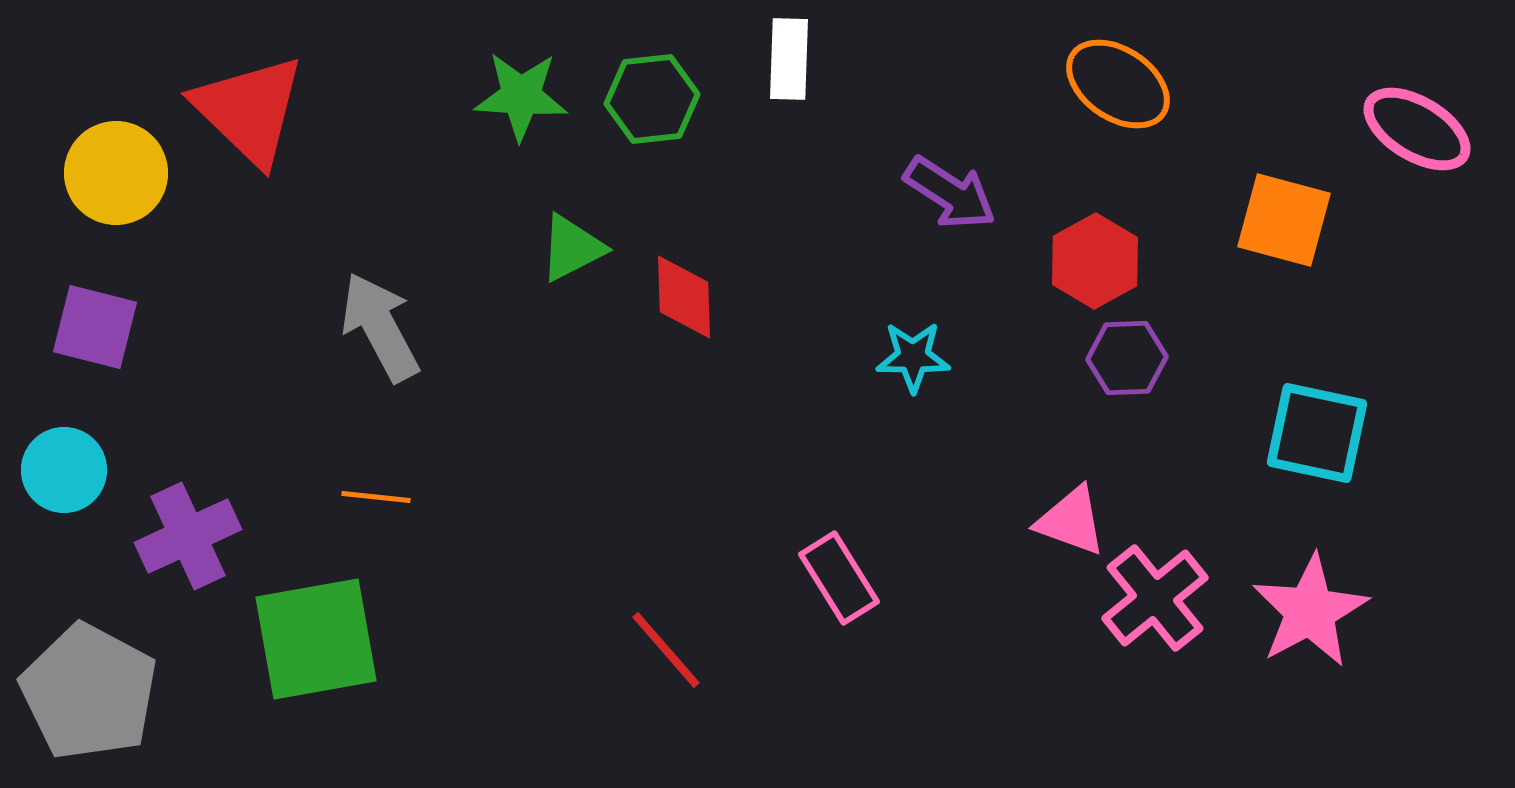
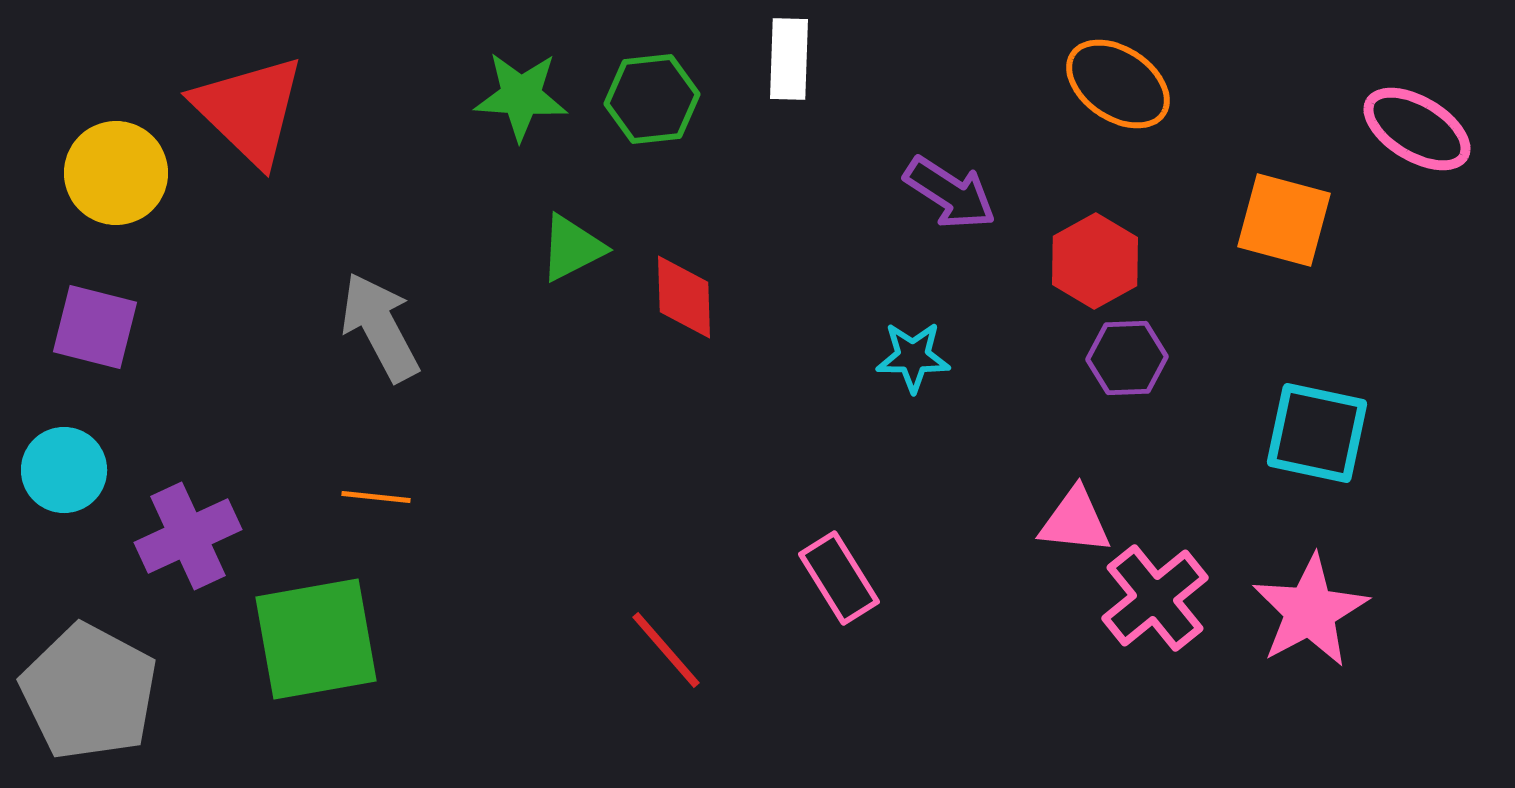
pink triangle: moved 4 px right; rotated 14 degrees counterclockwise
